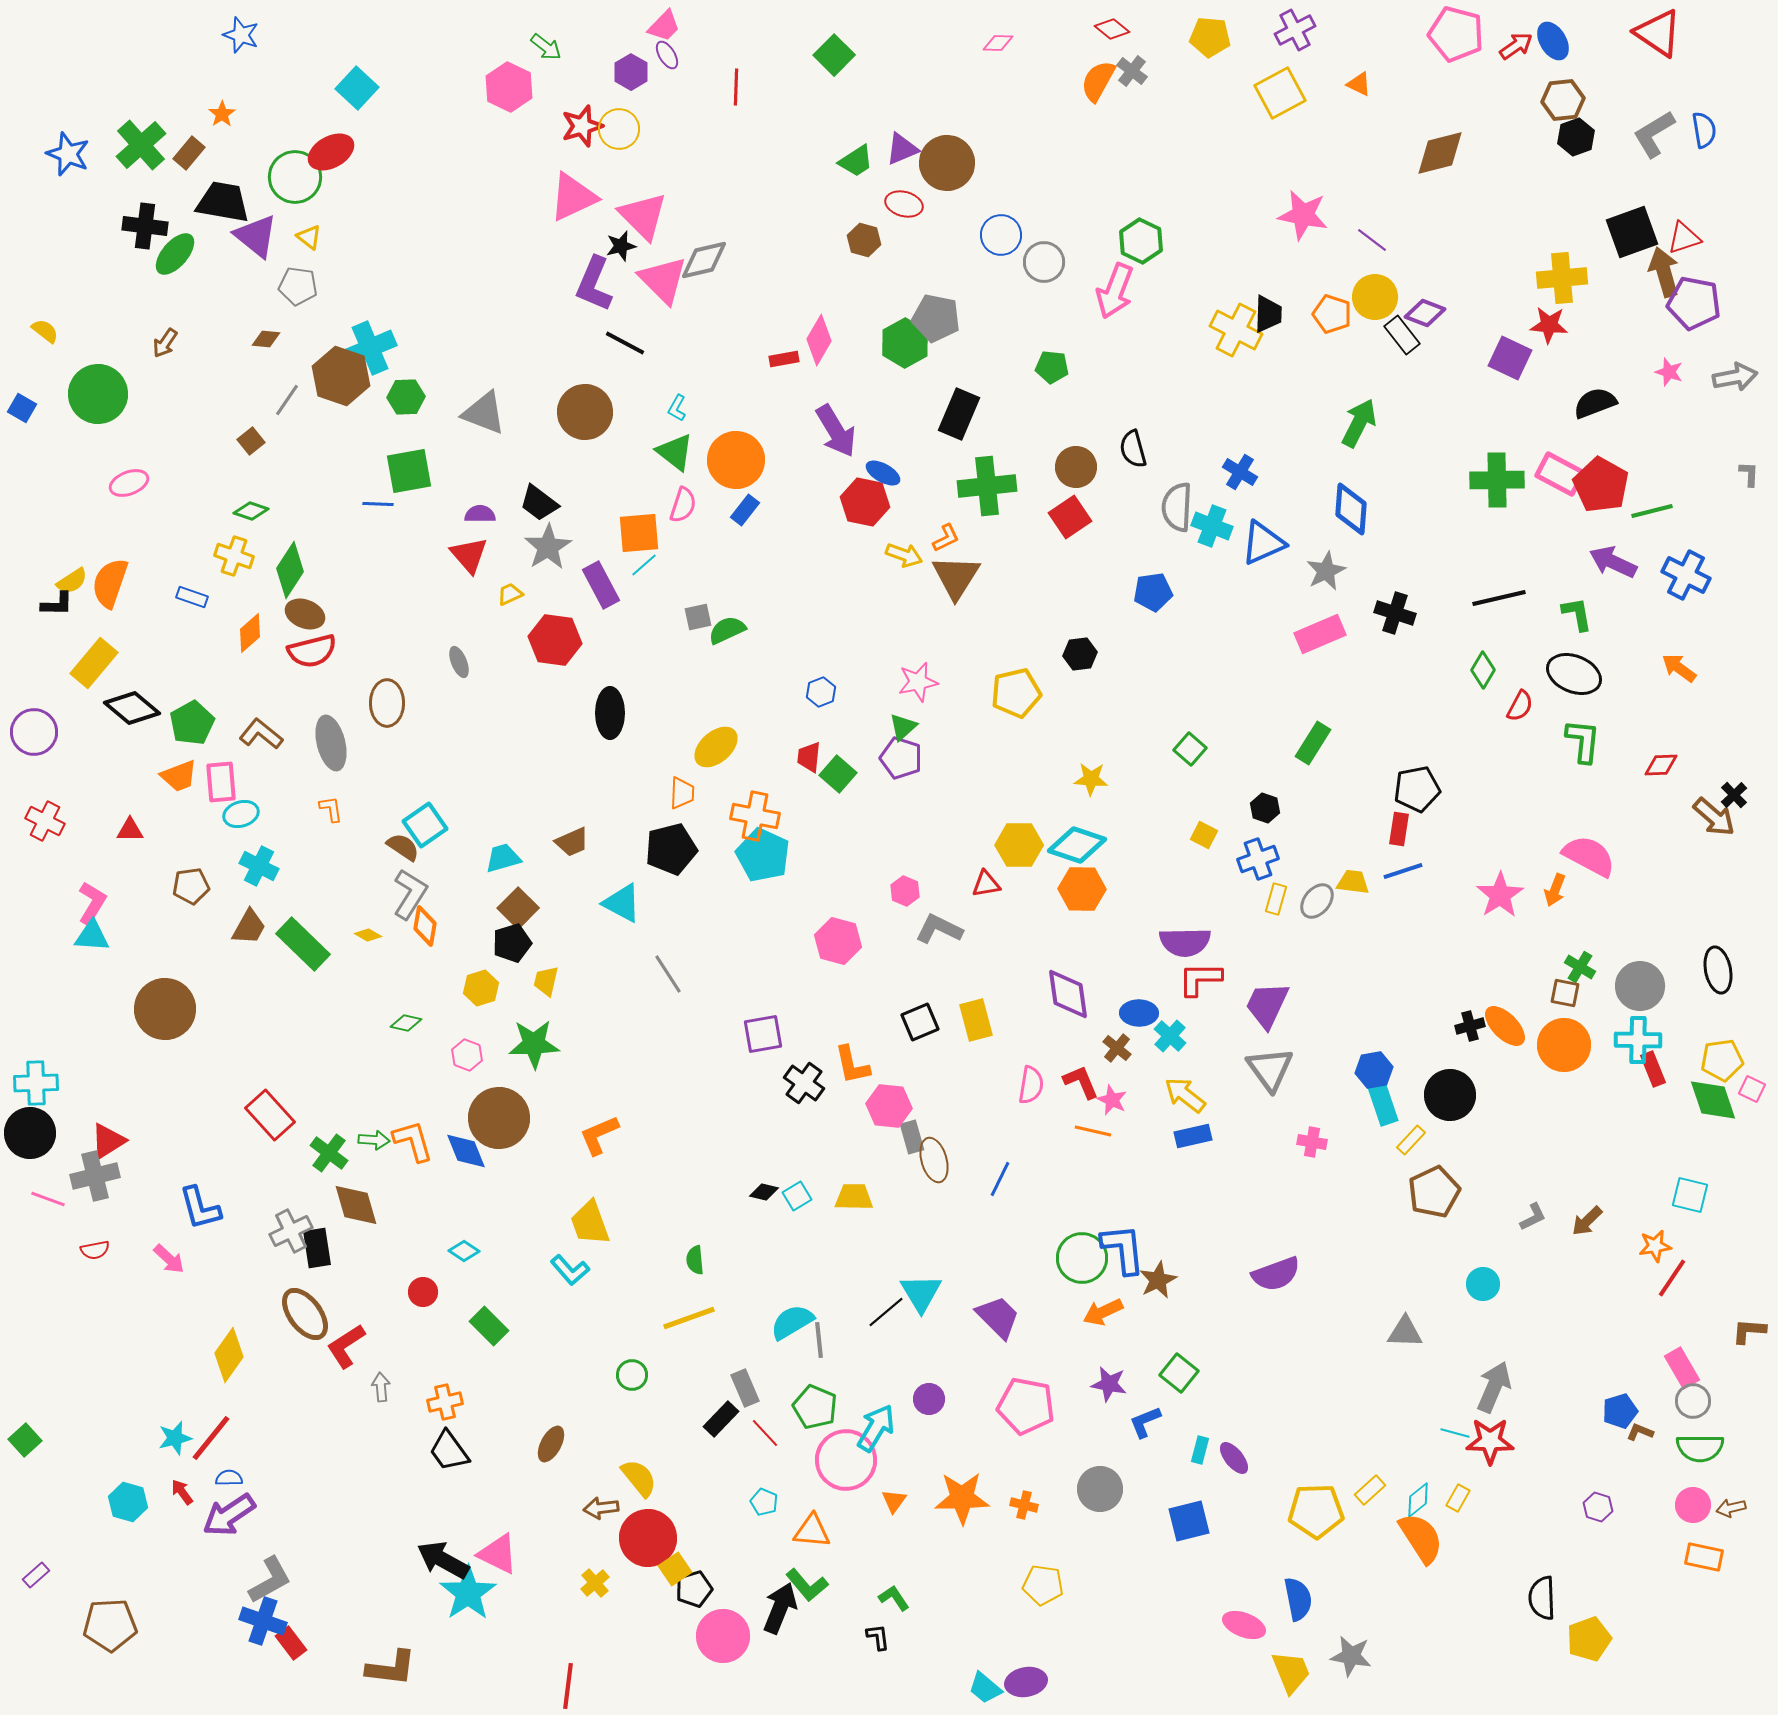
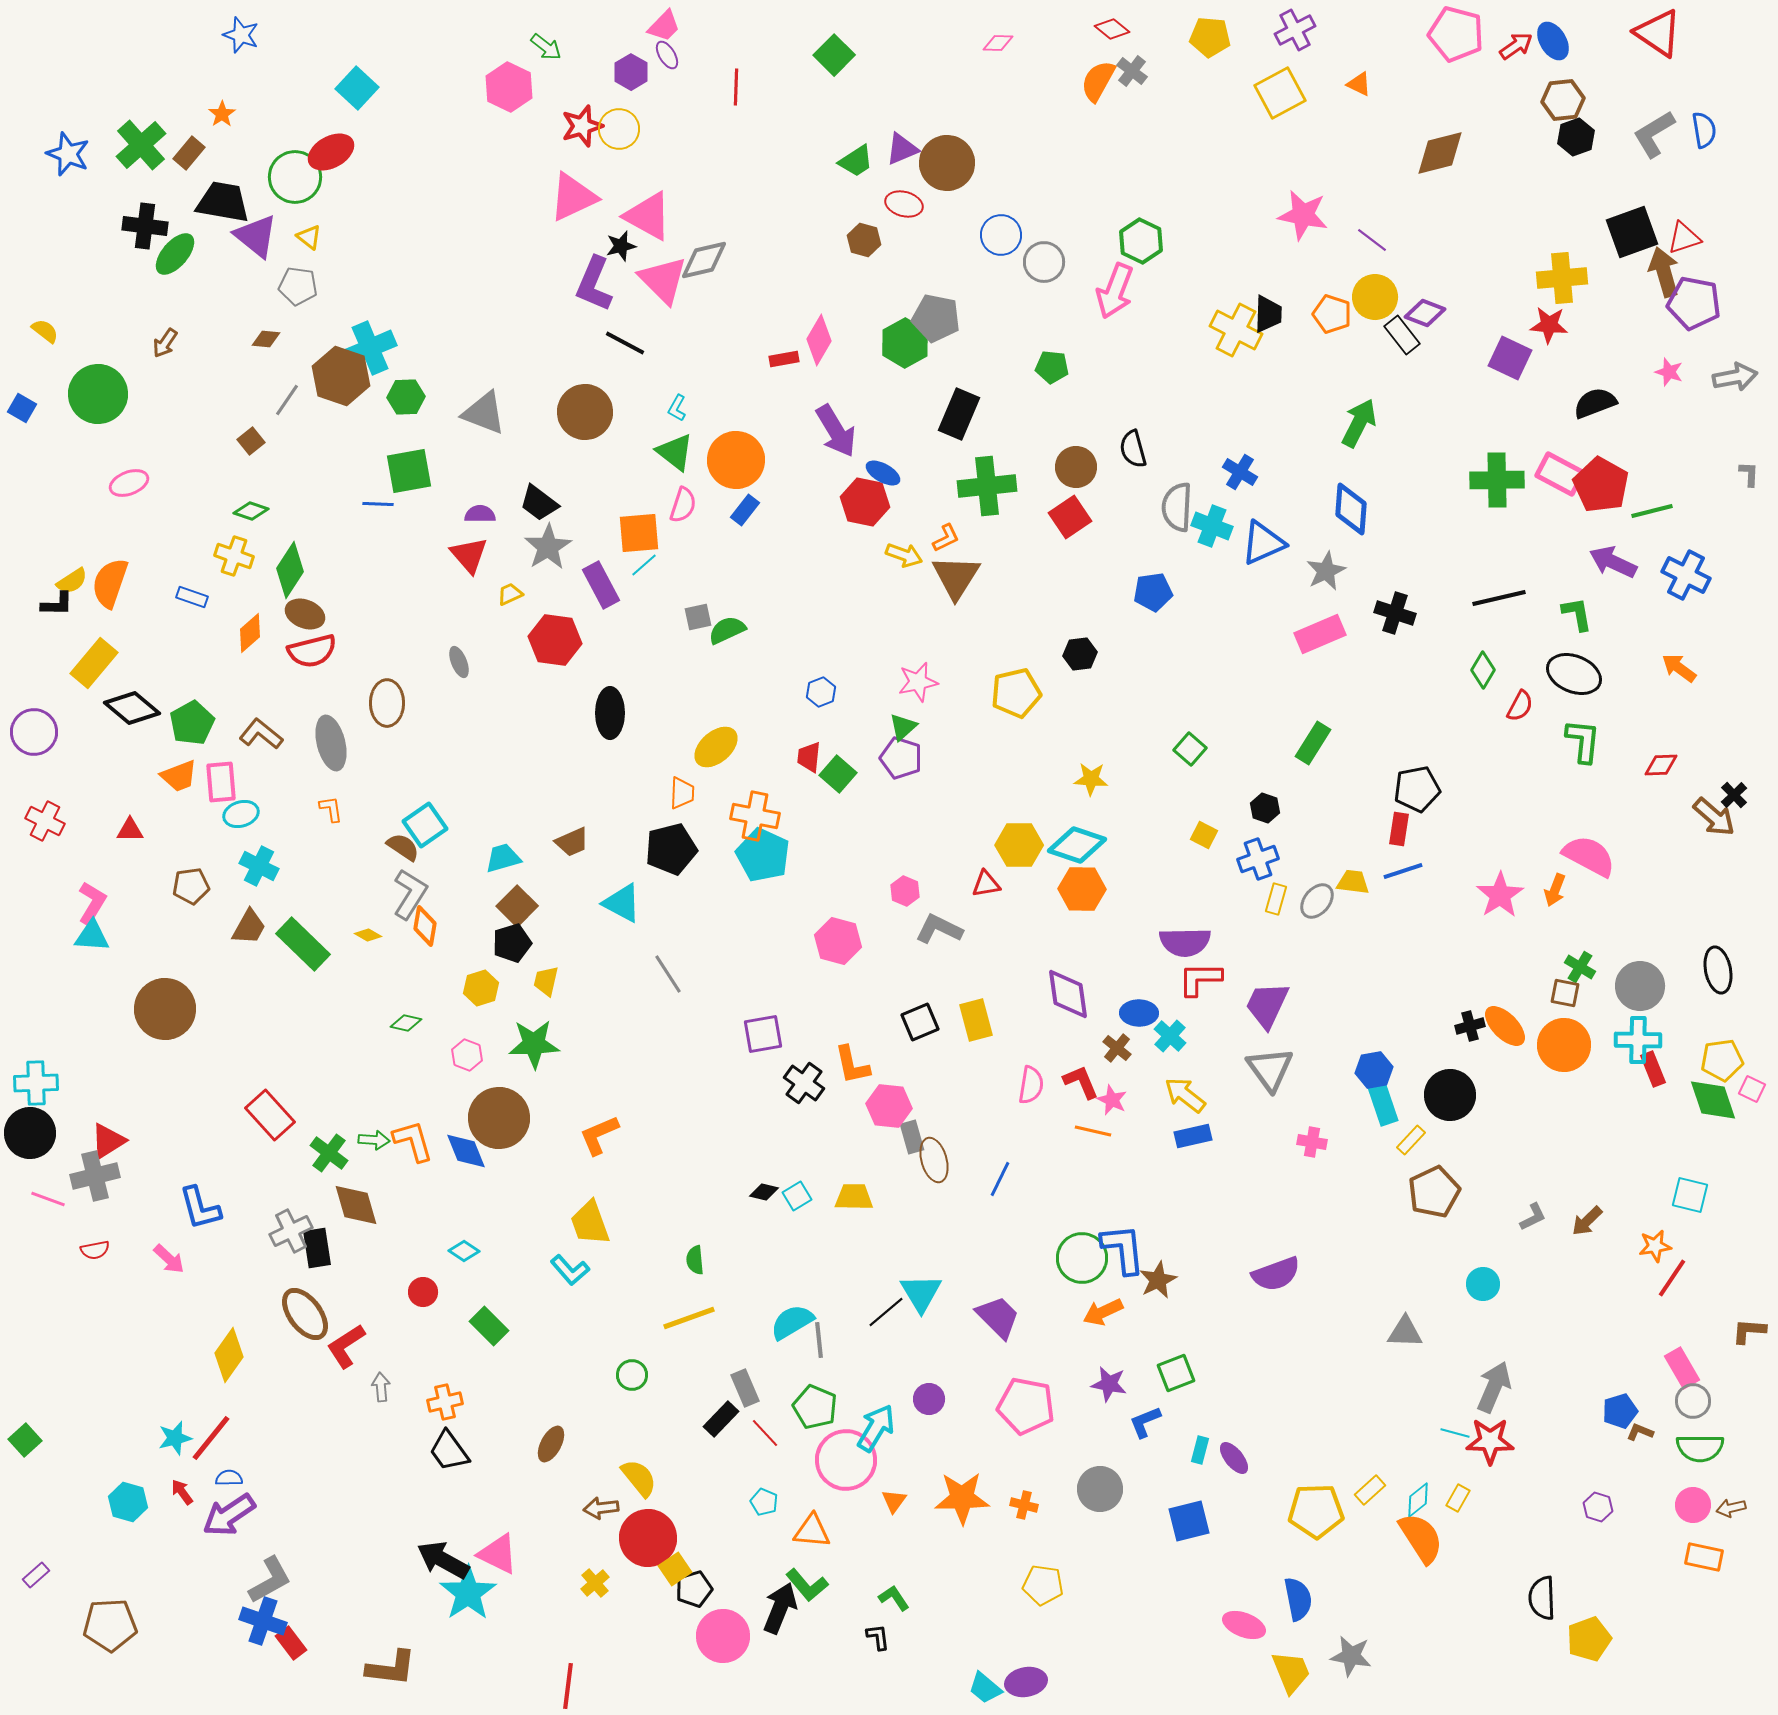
pink triangle at (643, 216): moved 5 px right; rotated 16 degrees counterclockwise
brown square at (518, 908): moved 1 px left, 2 px up
green square at (1179, 1373): moved 3 px left; rotated 30 degrees clockwise
